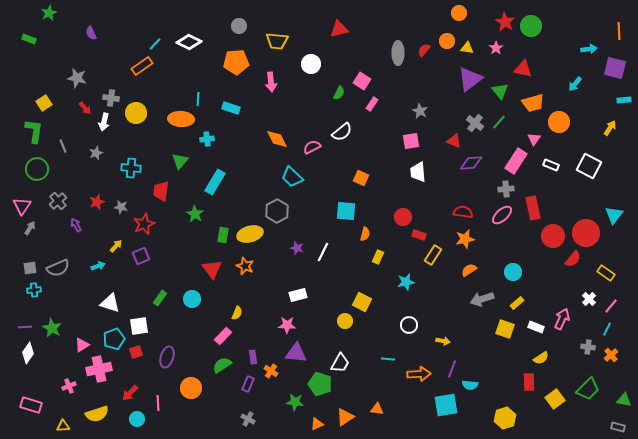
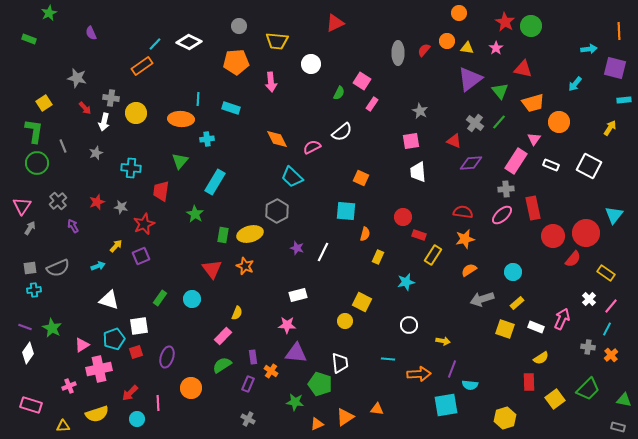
red triangle at (339, 29): moved 4 px left, 6 px up; rotated 12 degrees counterclockwise
green circle at (37, 169): moved 6 px up
purple arrow at (76, 225): moved 3 px left, 1 px down
white triangle at (110, 303): moved 1 px left, 3 px up
purple line at (25, 327): rotated 24 degrees clockwise
white trapezoid at (340, 363): rotated 35 degrees counterclockwise
